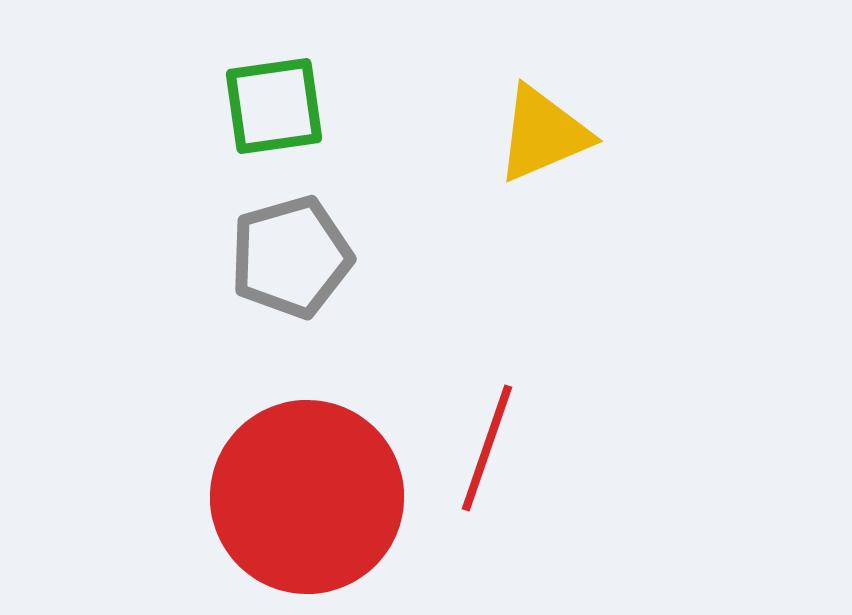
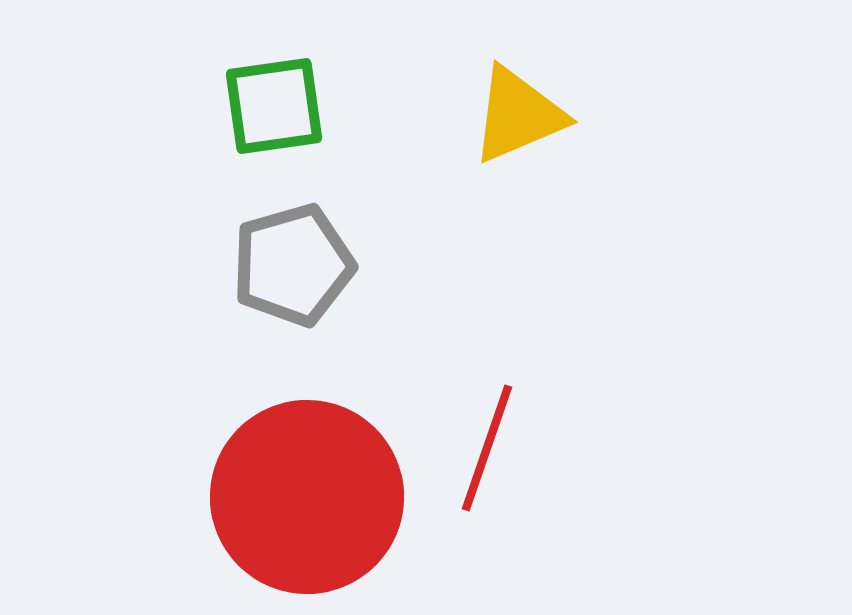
yellow triangle: moved 25 px left, 19 px up
gray pentagon: moved 2 px right, 8 px down
